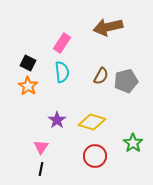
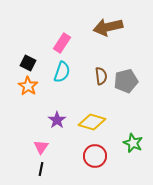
cyan semicircle: rotated 25 degrees clockwise
brown semicircle: rotated 36 degrees counterclockwise
green star: rotated 12 degrees counterclockwise
